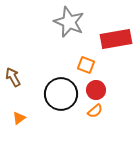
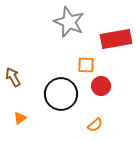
orange square: rotated 18 degrees counterclockwise
red circle: moved 5 px right, 4 px up
orange semicircle: moved 14 px down
orange triangle: moved 1 px right
